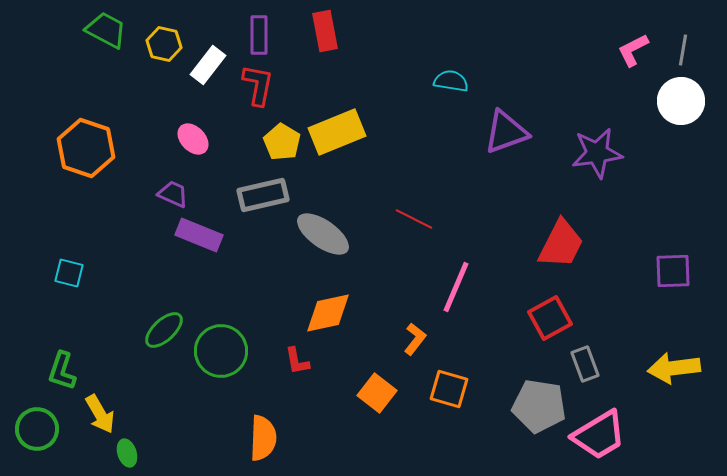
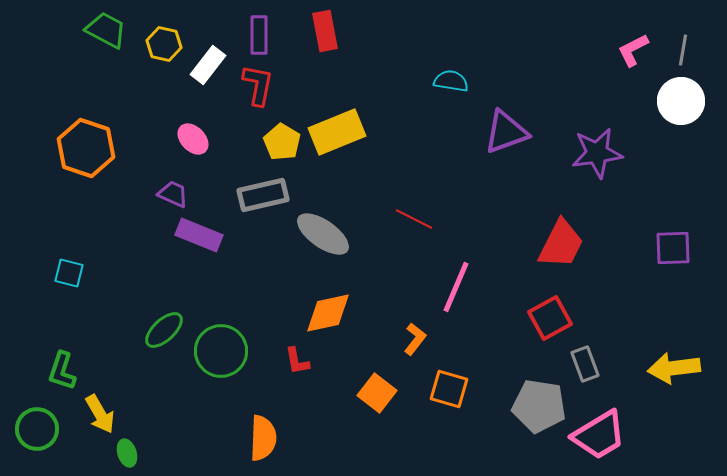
purple square at (673, 271): moved 23 px up
